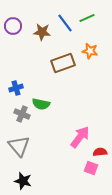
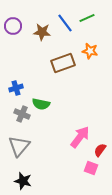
gray triangle: rotated 20 degrees clockwise
red semicircle: moved 2 px up; rotated 48 degrees counterclockwise
